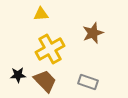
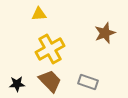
yellow triangle: moved 2 px left
brown star: moved 12 px right
black star: moved 1 px left, 9 px down
brown trapezoid: moved 5 px right
